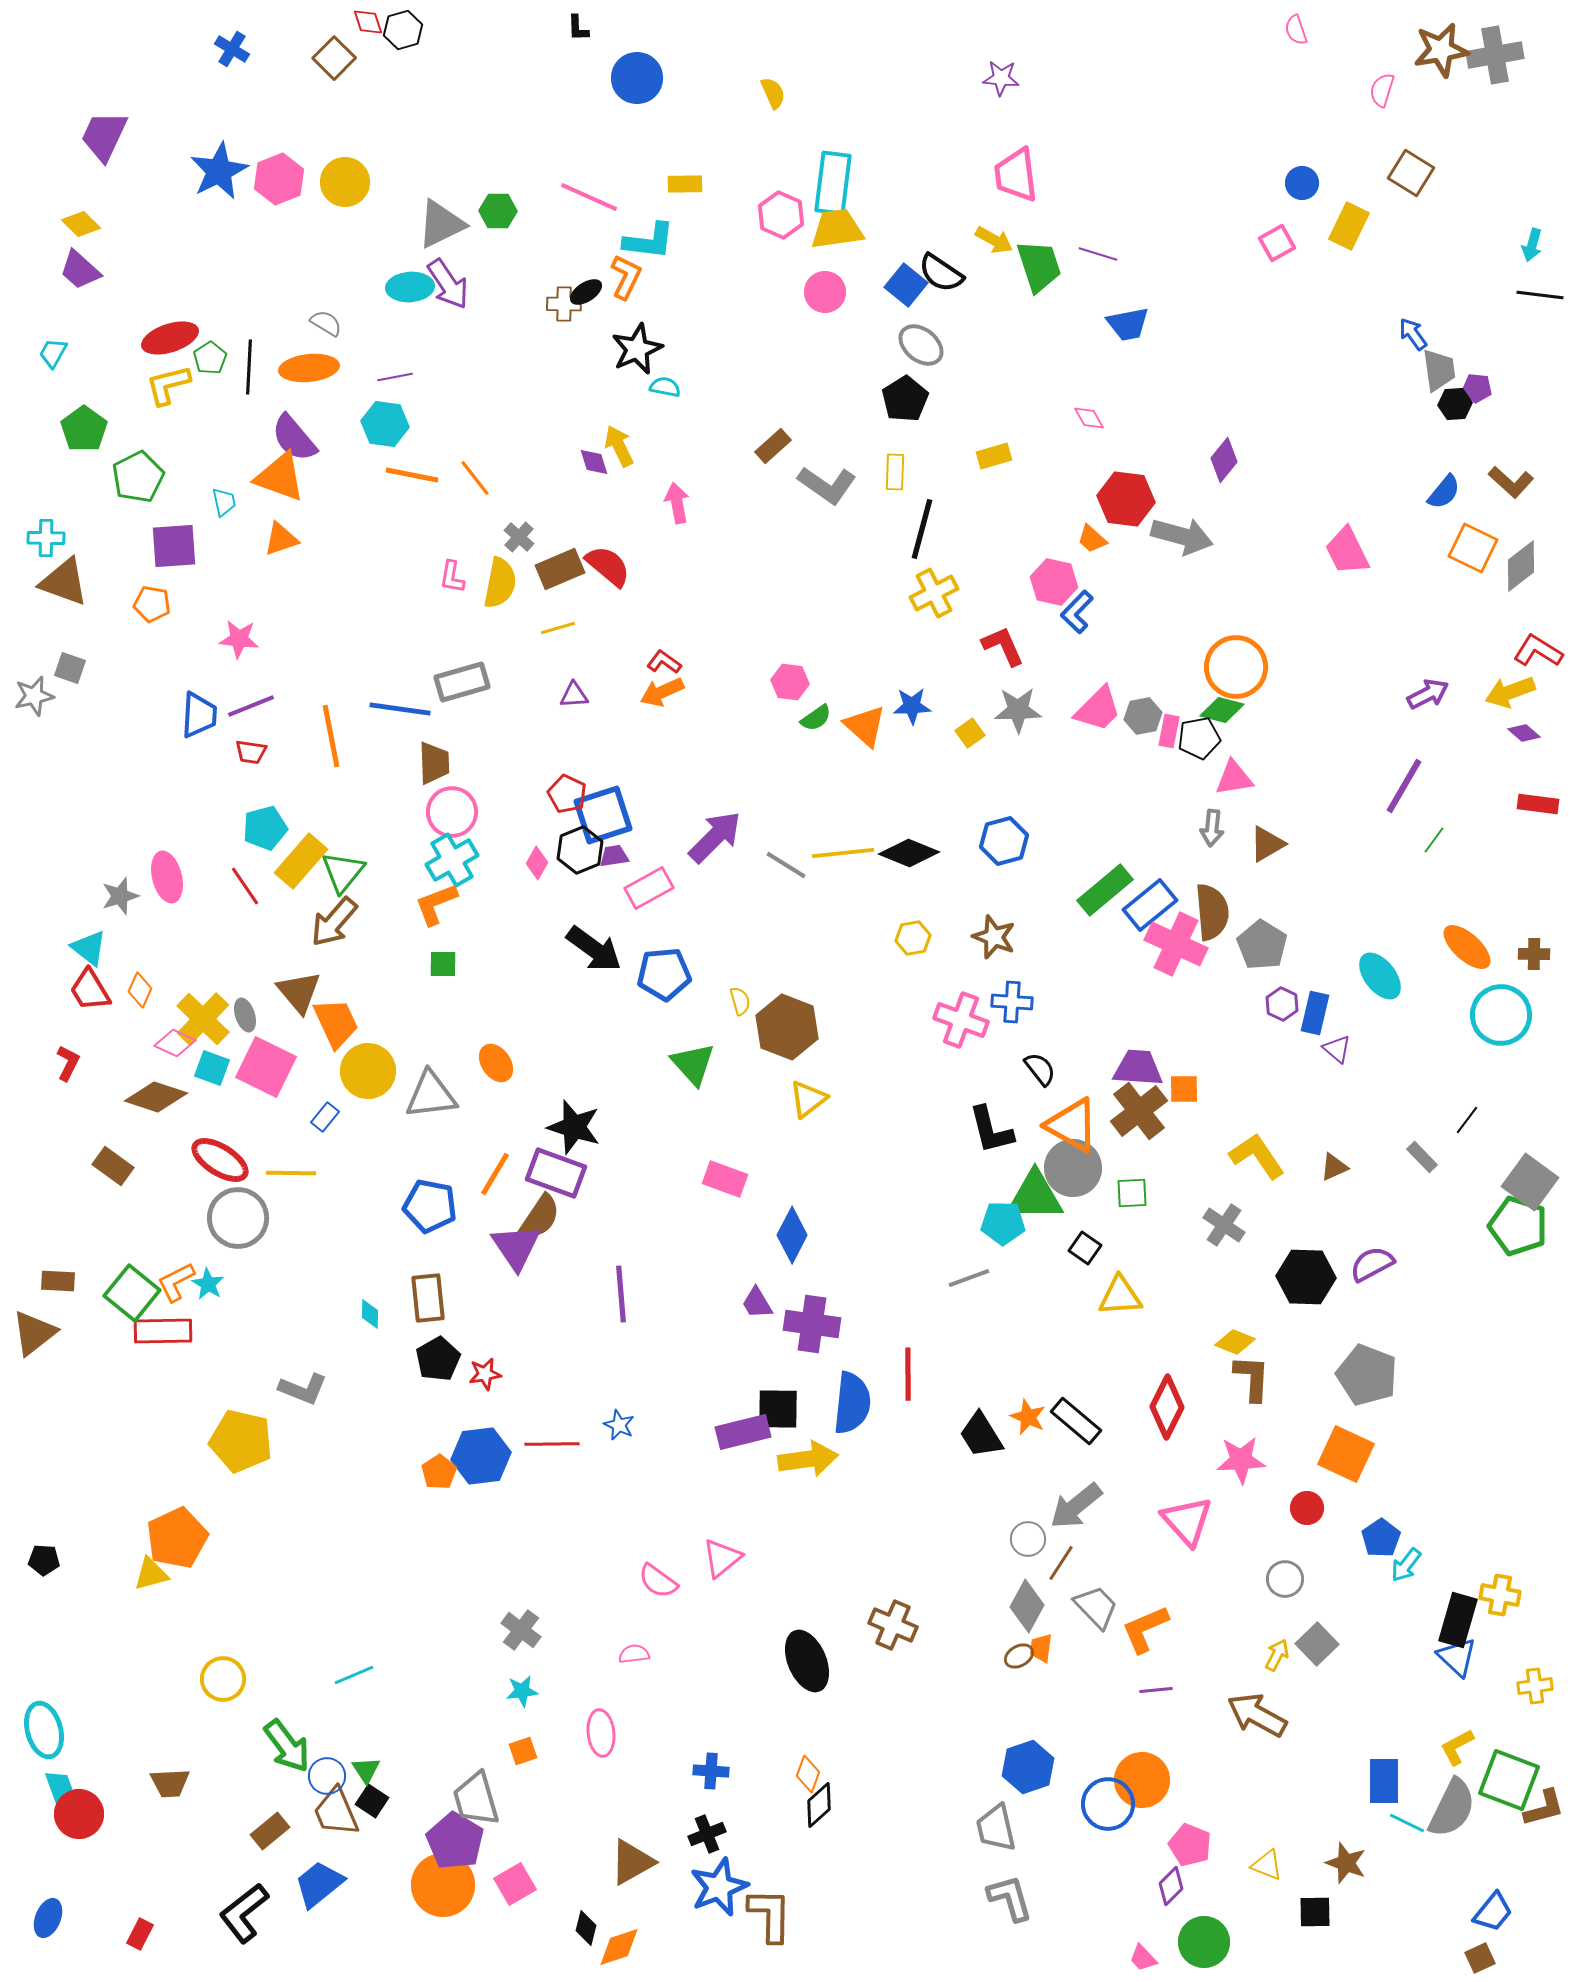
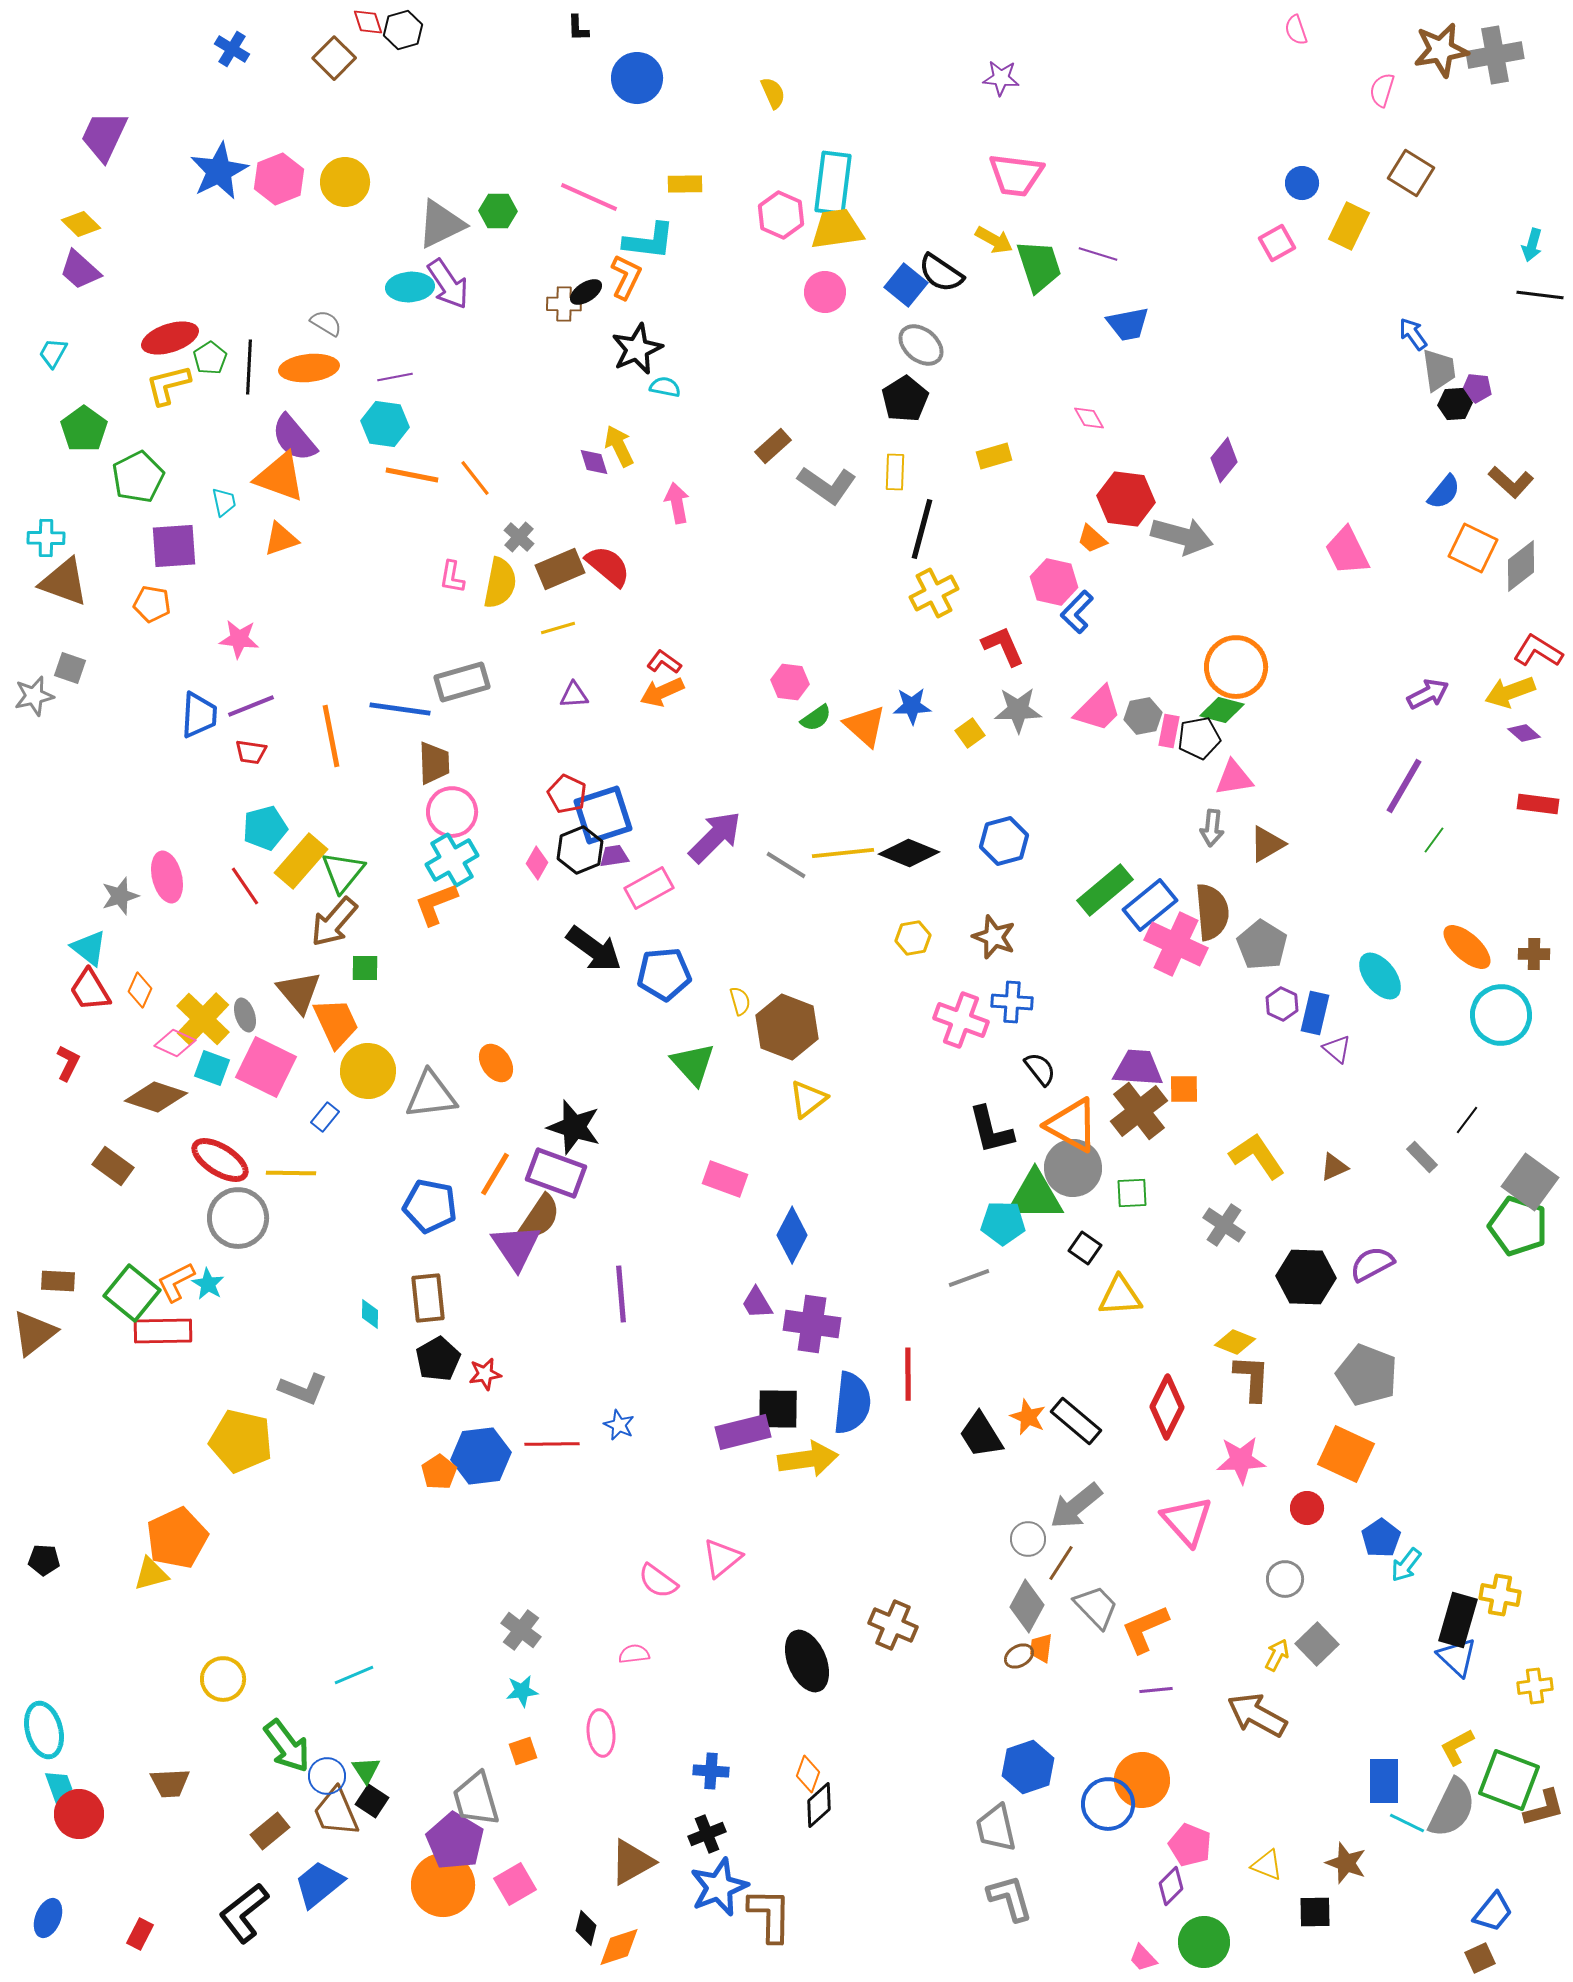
pink trapezoid at (1016, 175): rotated 76 degrees counterclockwise
green square at (443, 964): moved 78 px left, 4 px down
